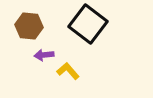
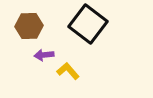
brown hexagon: rotated 8 degrees counterclockwise
